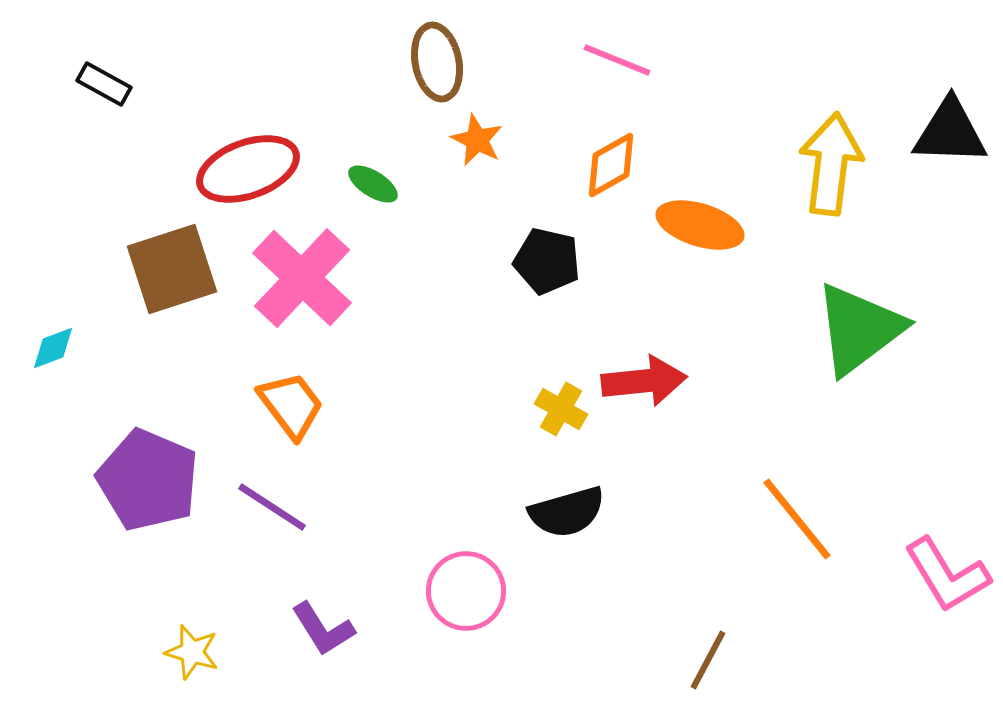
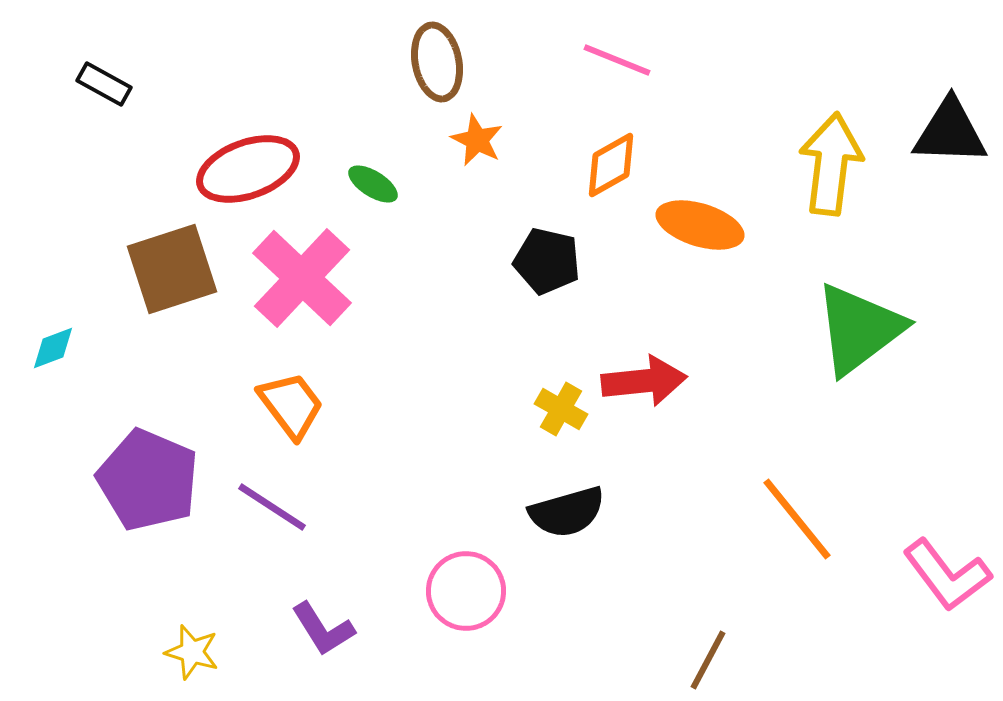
pink L-shape: rotated 6 degrees counterclockwise
